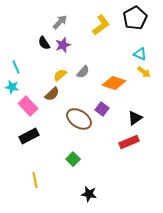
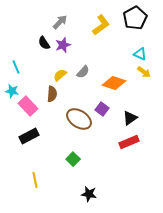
cyan star: moved 4 px down
brown semicircle: rotated 42 degrees counterclockwise
black triangle: moved 5 px left
